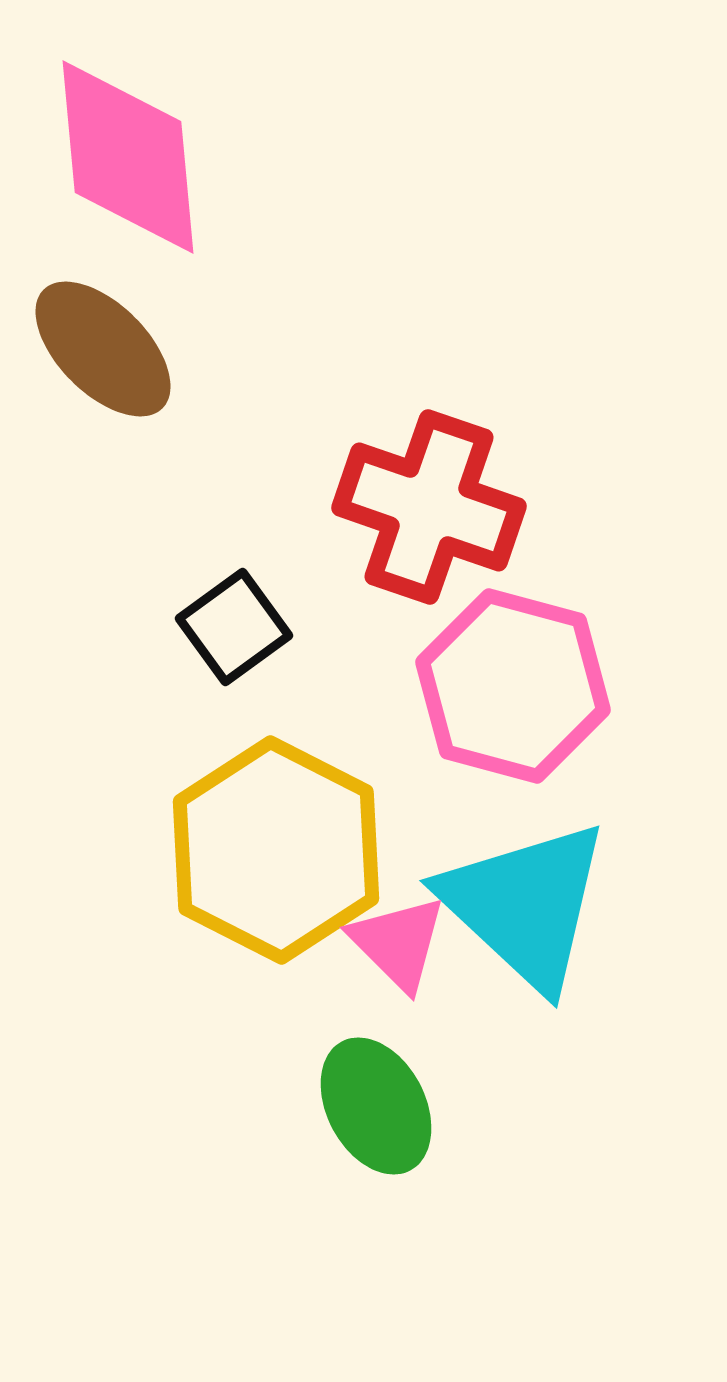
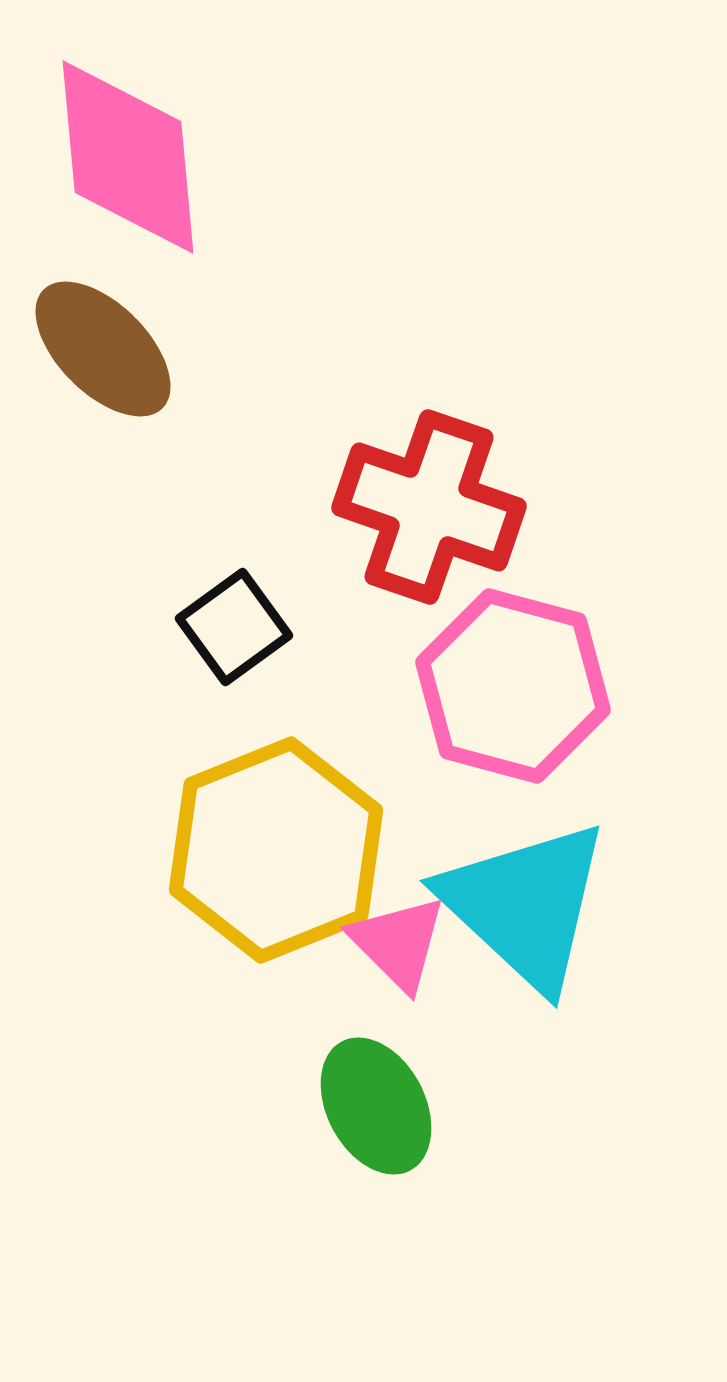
yellow hexagon: rotated 11 degrees clockwise
